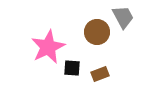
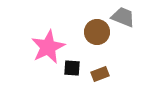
gray trapezoid: rotated 40 degrees counterclockwise
